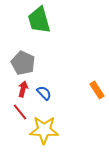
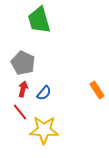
blue semicircle: rotated 84 degrees clockwise
